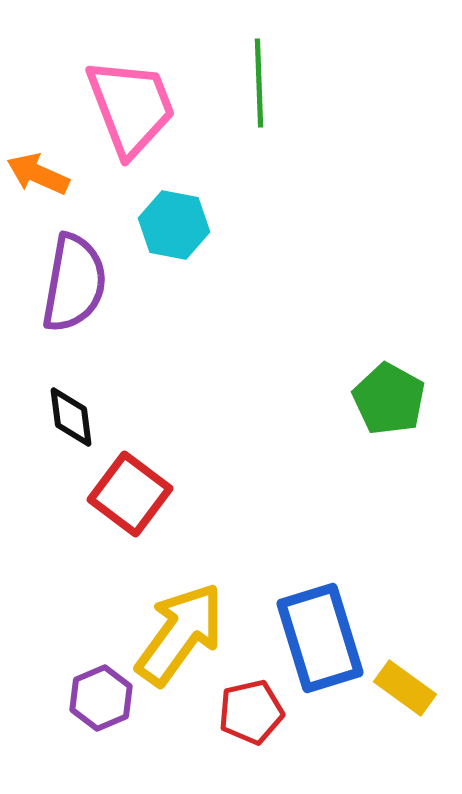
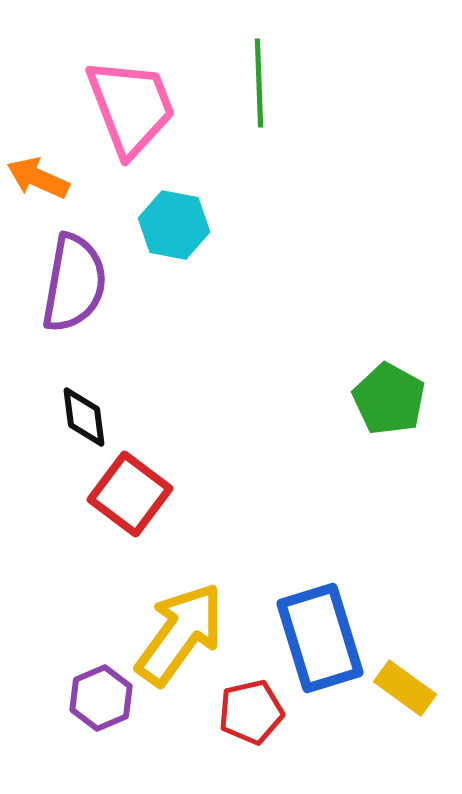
orange arrow: moved 4 px down
black diamond: moved 13 px right
